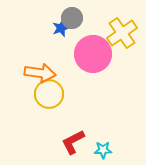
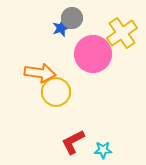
yellow circle: moved 7 px right, 2 px up
